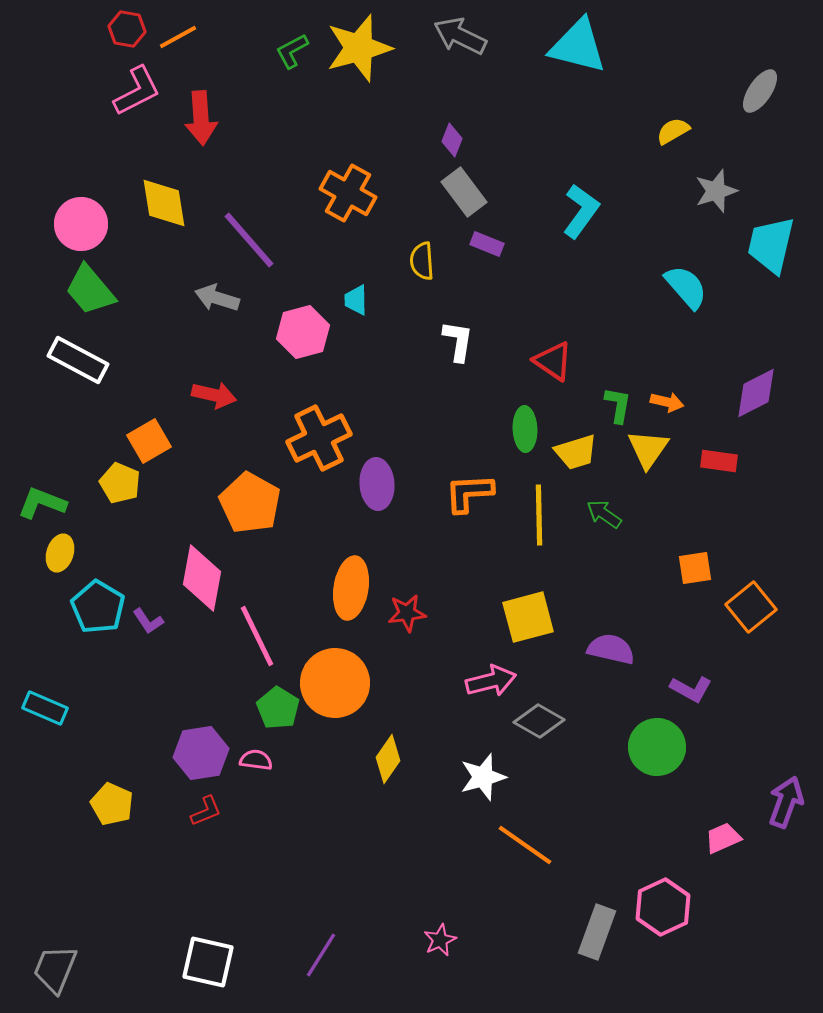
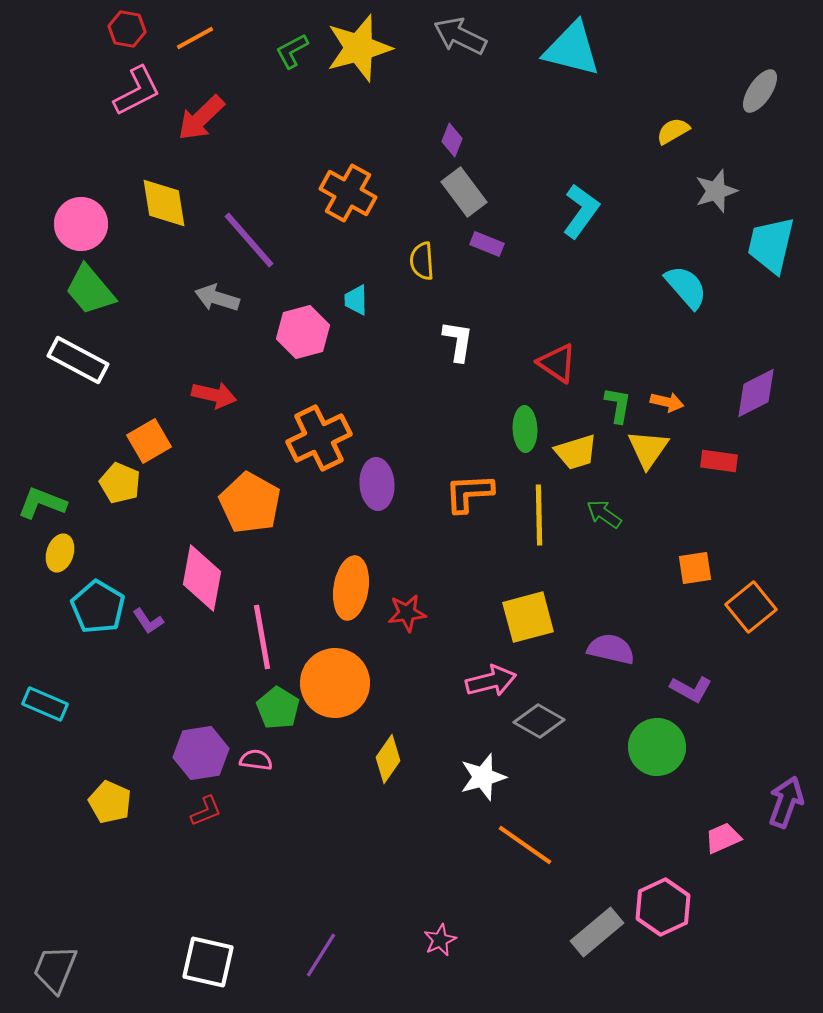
orange line at (178, 37): moved 17 px right, 1 px down
cyan triangle at (578, 46): moved 6 px left, 3 px down
red arrow at (201, 118): rotated 50 degrees clockwise
red triangle at (553, 361): moved 4 px right, 2 px down
pink line at (257, 636): moved 5 px right, 1 px down; rotated 16 degrees clockwise
cyan rectangle at (45, 708): moved 4 px up
yellow pentagon at (112, 804): moved 2 px left, 2 px up
gray rectangle at (597, 932): rotated 30 degrees clockwise
